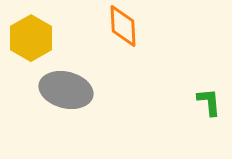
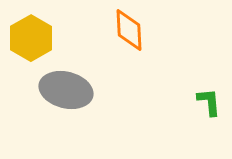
orange diamond: moved 6 px right, 4 px down
